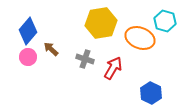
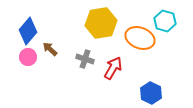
brown arrow: moved 1 px left
